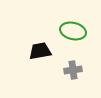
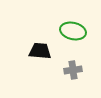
black trapezoid: rotated 15 degrees clockwise
